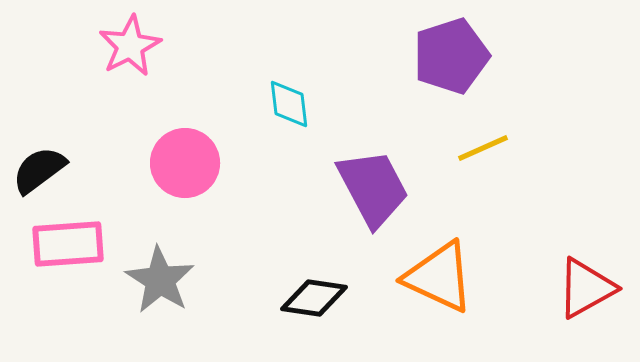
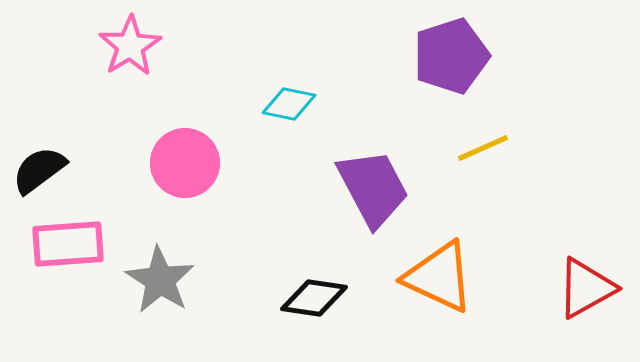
pink star: rotated 4 degrees counterclockwise
cyan diamond: rotated 72 degrees counterclockwise
